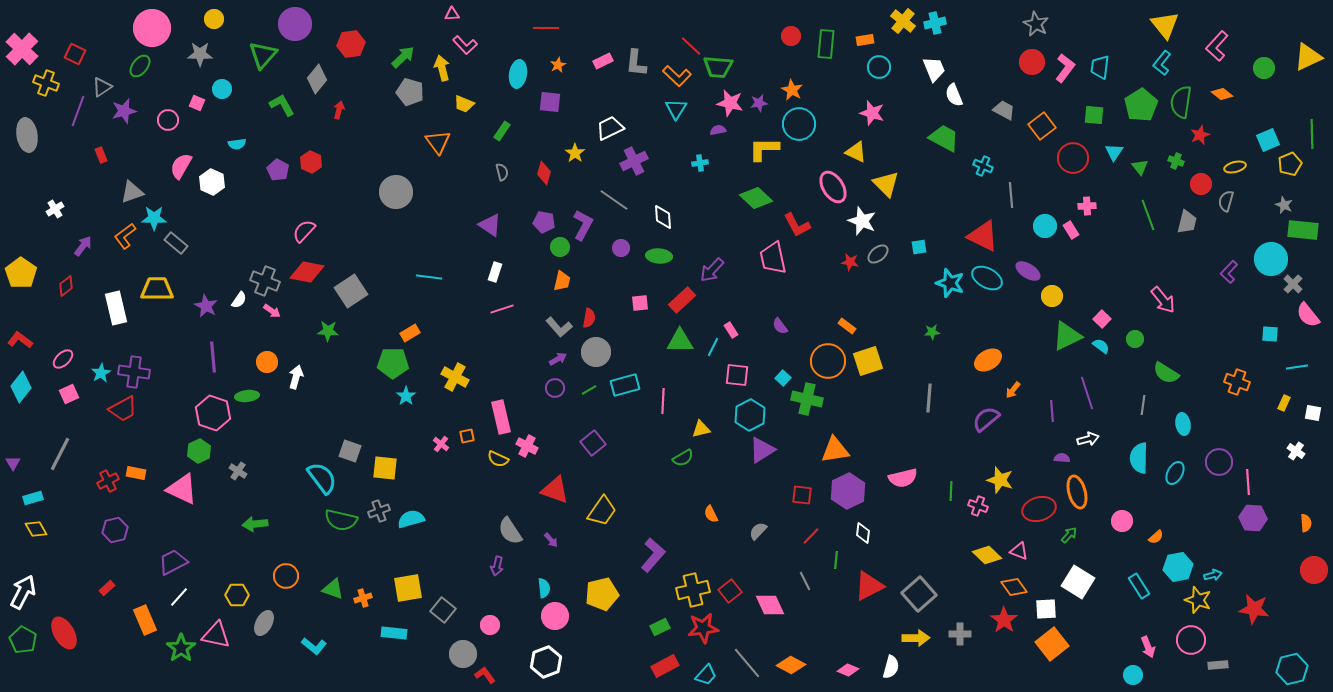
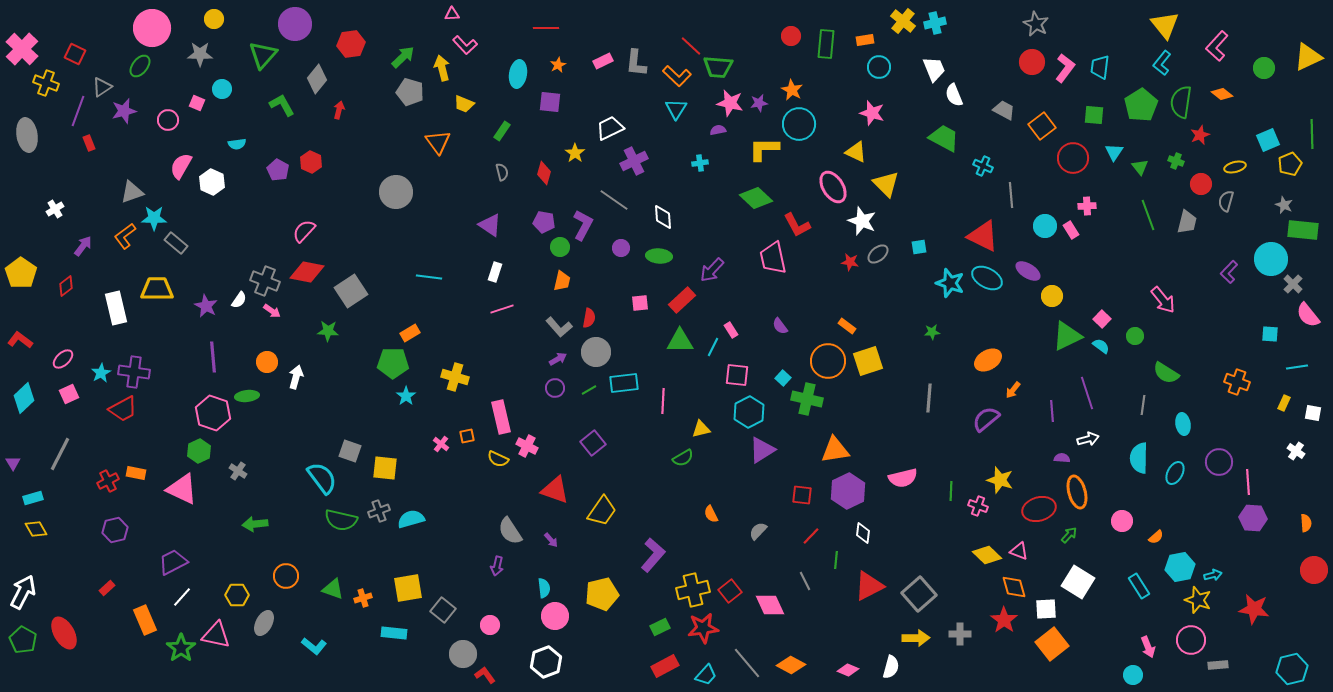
red rectangle at (101, 155): moved 12 px left, 12 px up
green circle at (1135, 339): moved 3 px up
yellow cross at (455, 377): rotated 12 degrees counterclockwise
cyan rectangle at (625, 385): moved 1 px left, 2 px up; rotated 8 degrees clockwise
cyan diamond at (21, 387): moved 3 px right, 11 px down; rotated 8 degrees clockwise
cyan hexagon at (750, 415): moved 1 px left, 3 px up
cyan hexagon at (1178, 567): moved 2 px right
orange diamond at (1014, 587): rotated 20 degrees clockwise
white line at (179, 597): moved 3 px right
